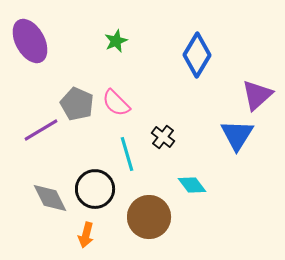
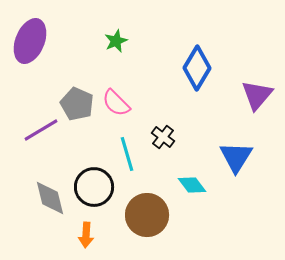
purple ellipse: rotated 51 degrees clockwise
blue diamond: moved 13 px down
purple triangle: rotated 8 degrees counterclockwise
blue triangle: moved 1 px left, 22 px down
black circle: moved 1 px left, 2 px up
gray diamond: rotated 12 degrees clockwise
brown circle: moved 2 px left, 2 px up
orange arrow: rotated 10 degrees counterclockwise
